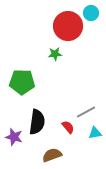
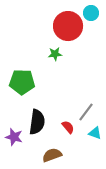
gray line: rotated 24 degrees counterclockwise
cyan triangle: rotated 32 degrees clockwise
